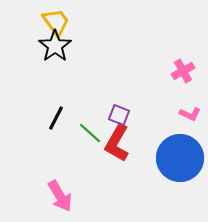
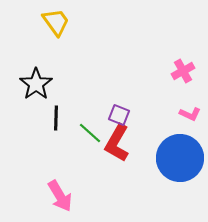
black star: moved 19 px left, 38 px down
black line: rotated 25 degrees counterclockwise
